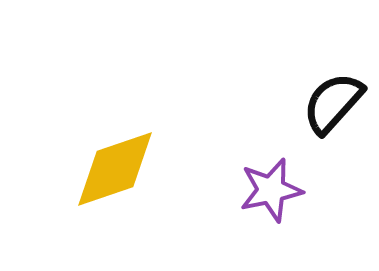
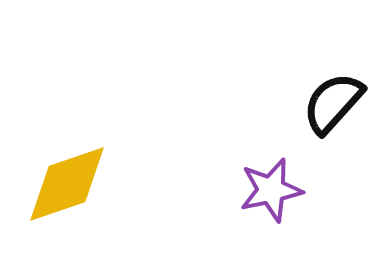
yellow diamond: moved 48 px left, 15 px down
